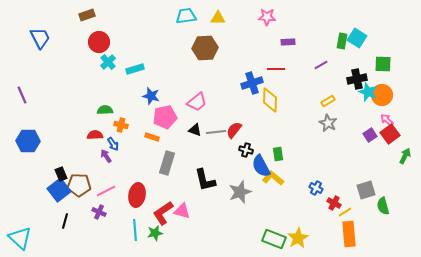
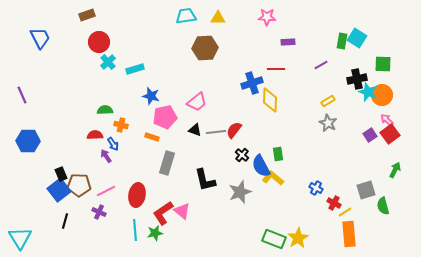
black cross at (246, 150): moved 4 px left, 5 px down; rotated 24 degrees clockwise
green arrow at (405, 156): moved 10 px left, 14 px down
pink triangle at (182, 211): rotated 24 degrees clockwise
cyan triangle at (20, 238): rotated 15 degrees clockwise
